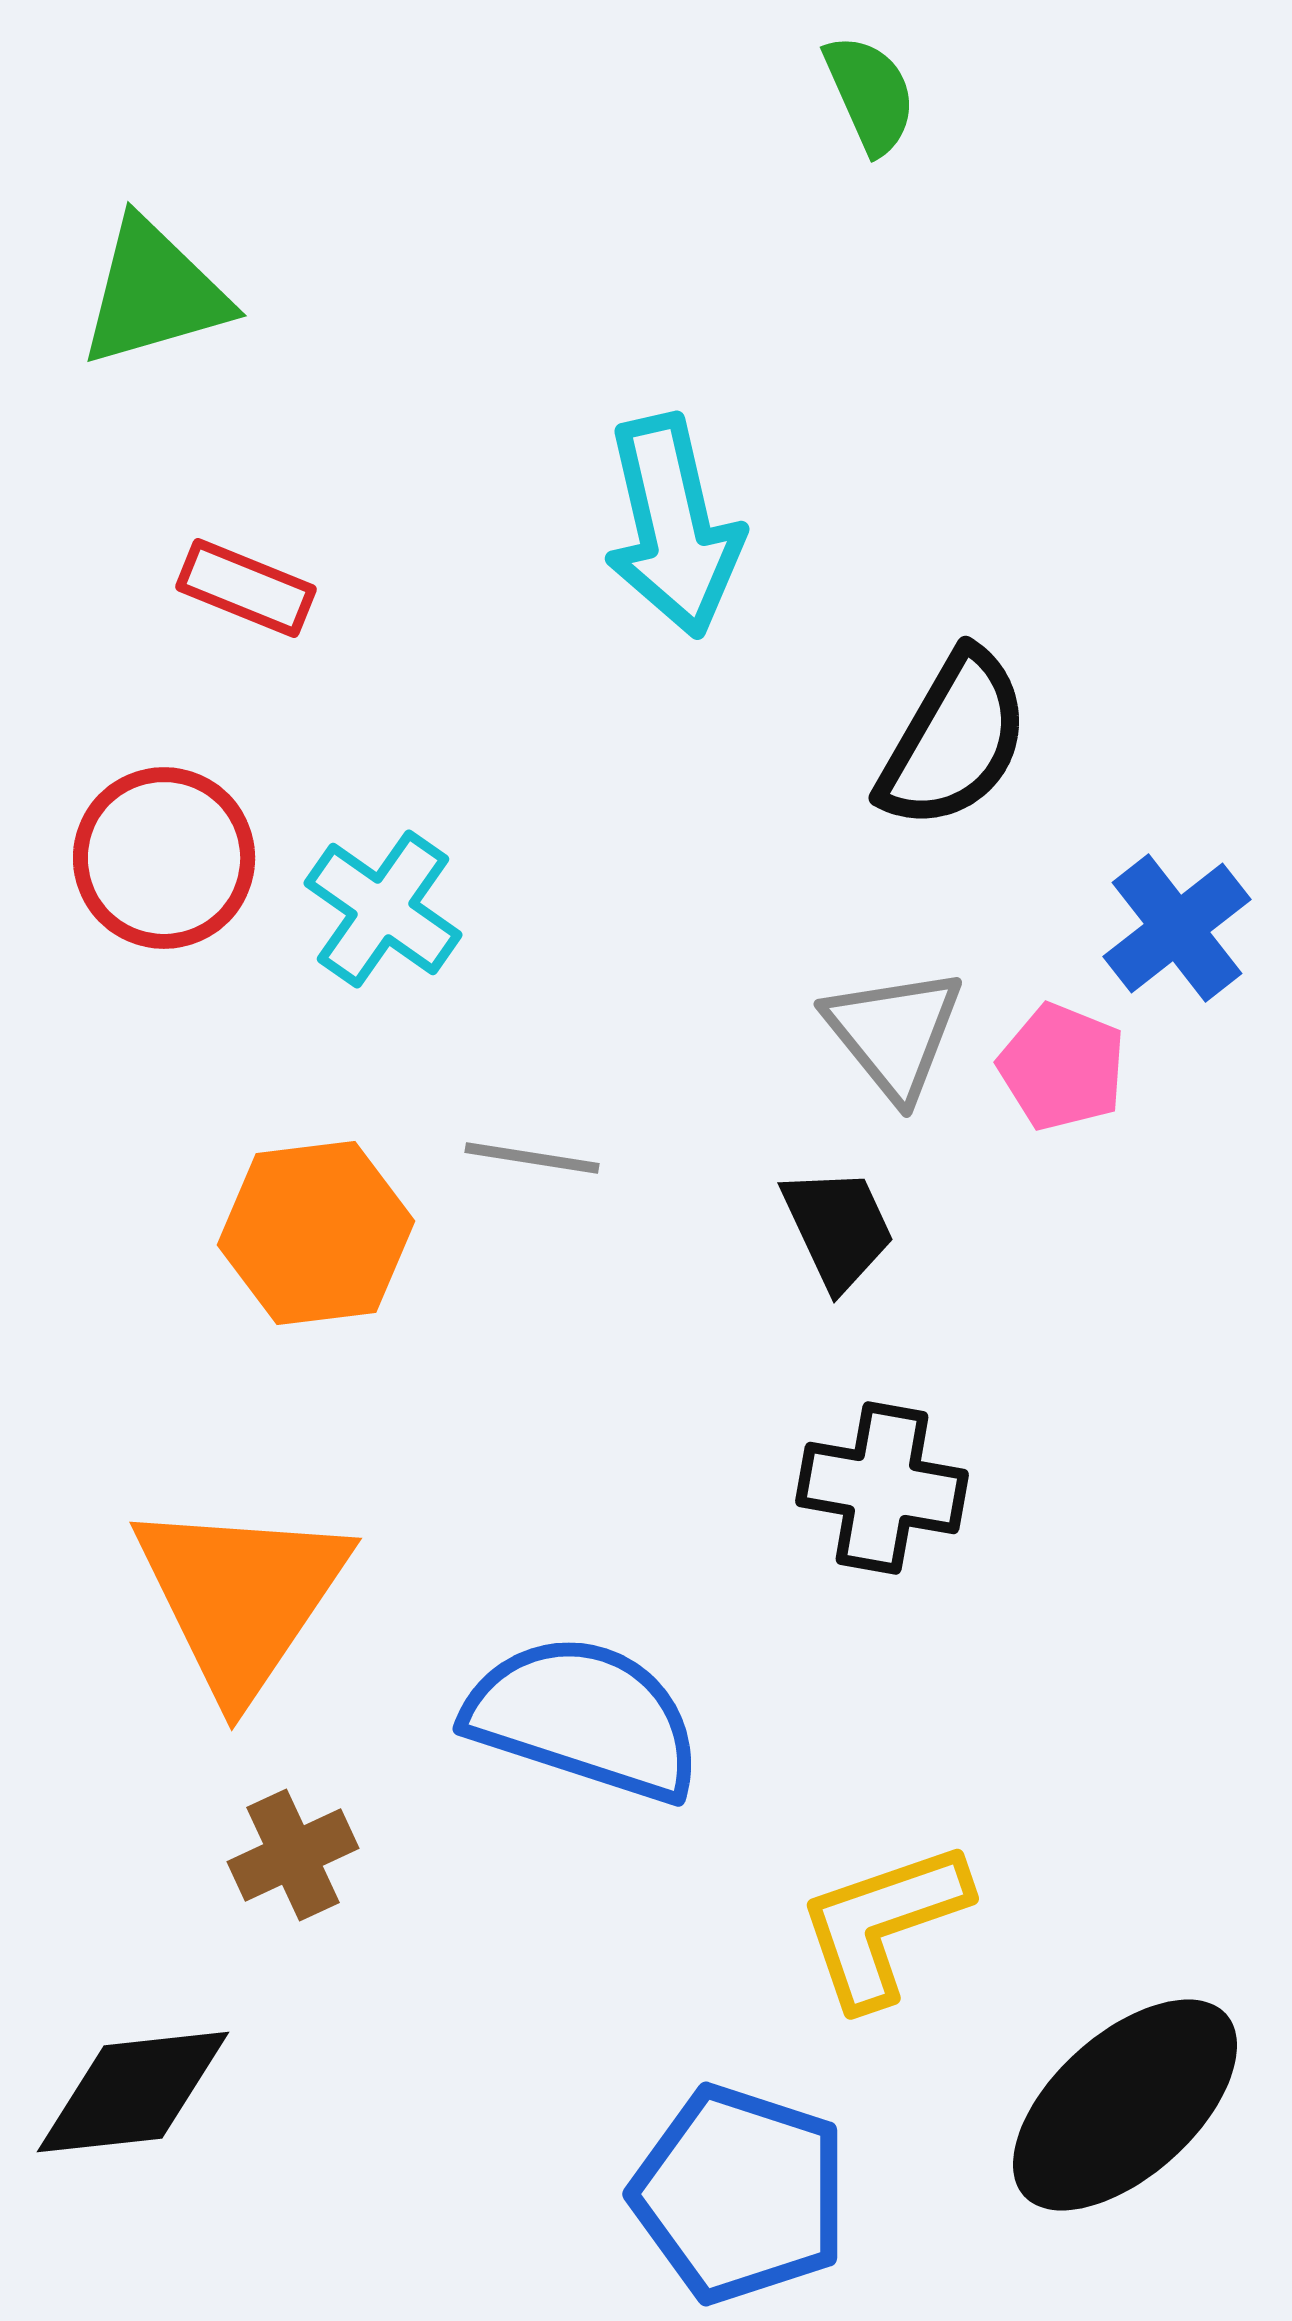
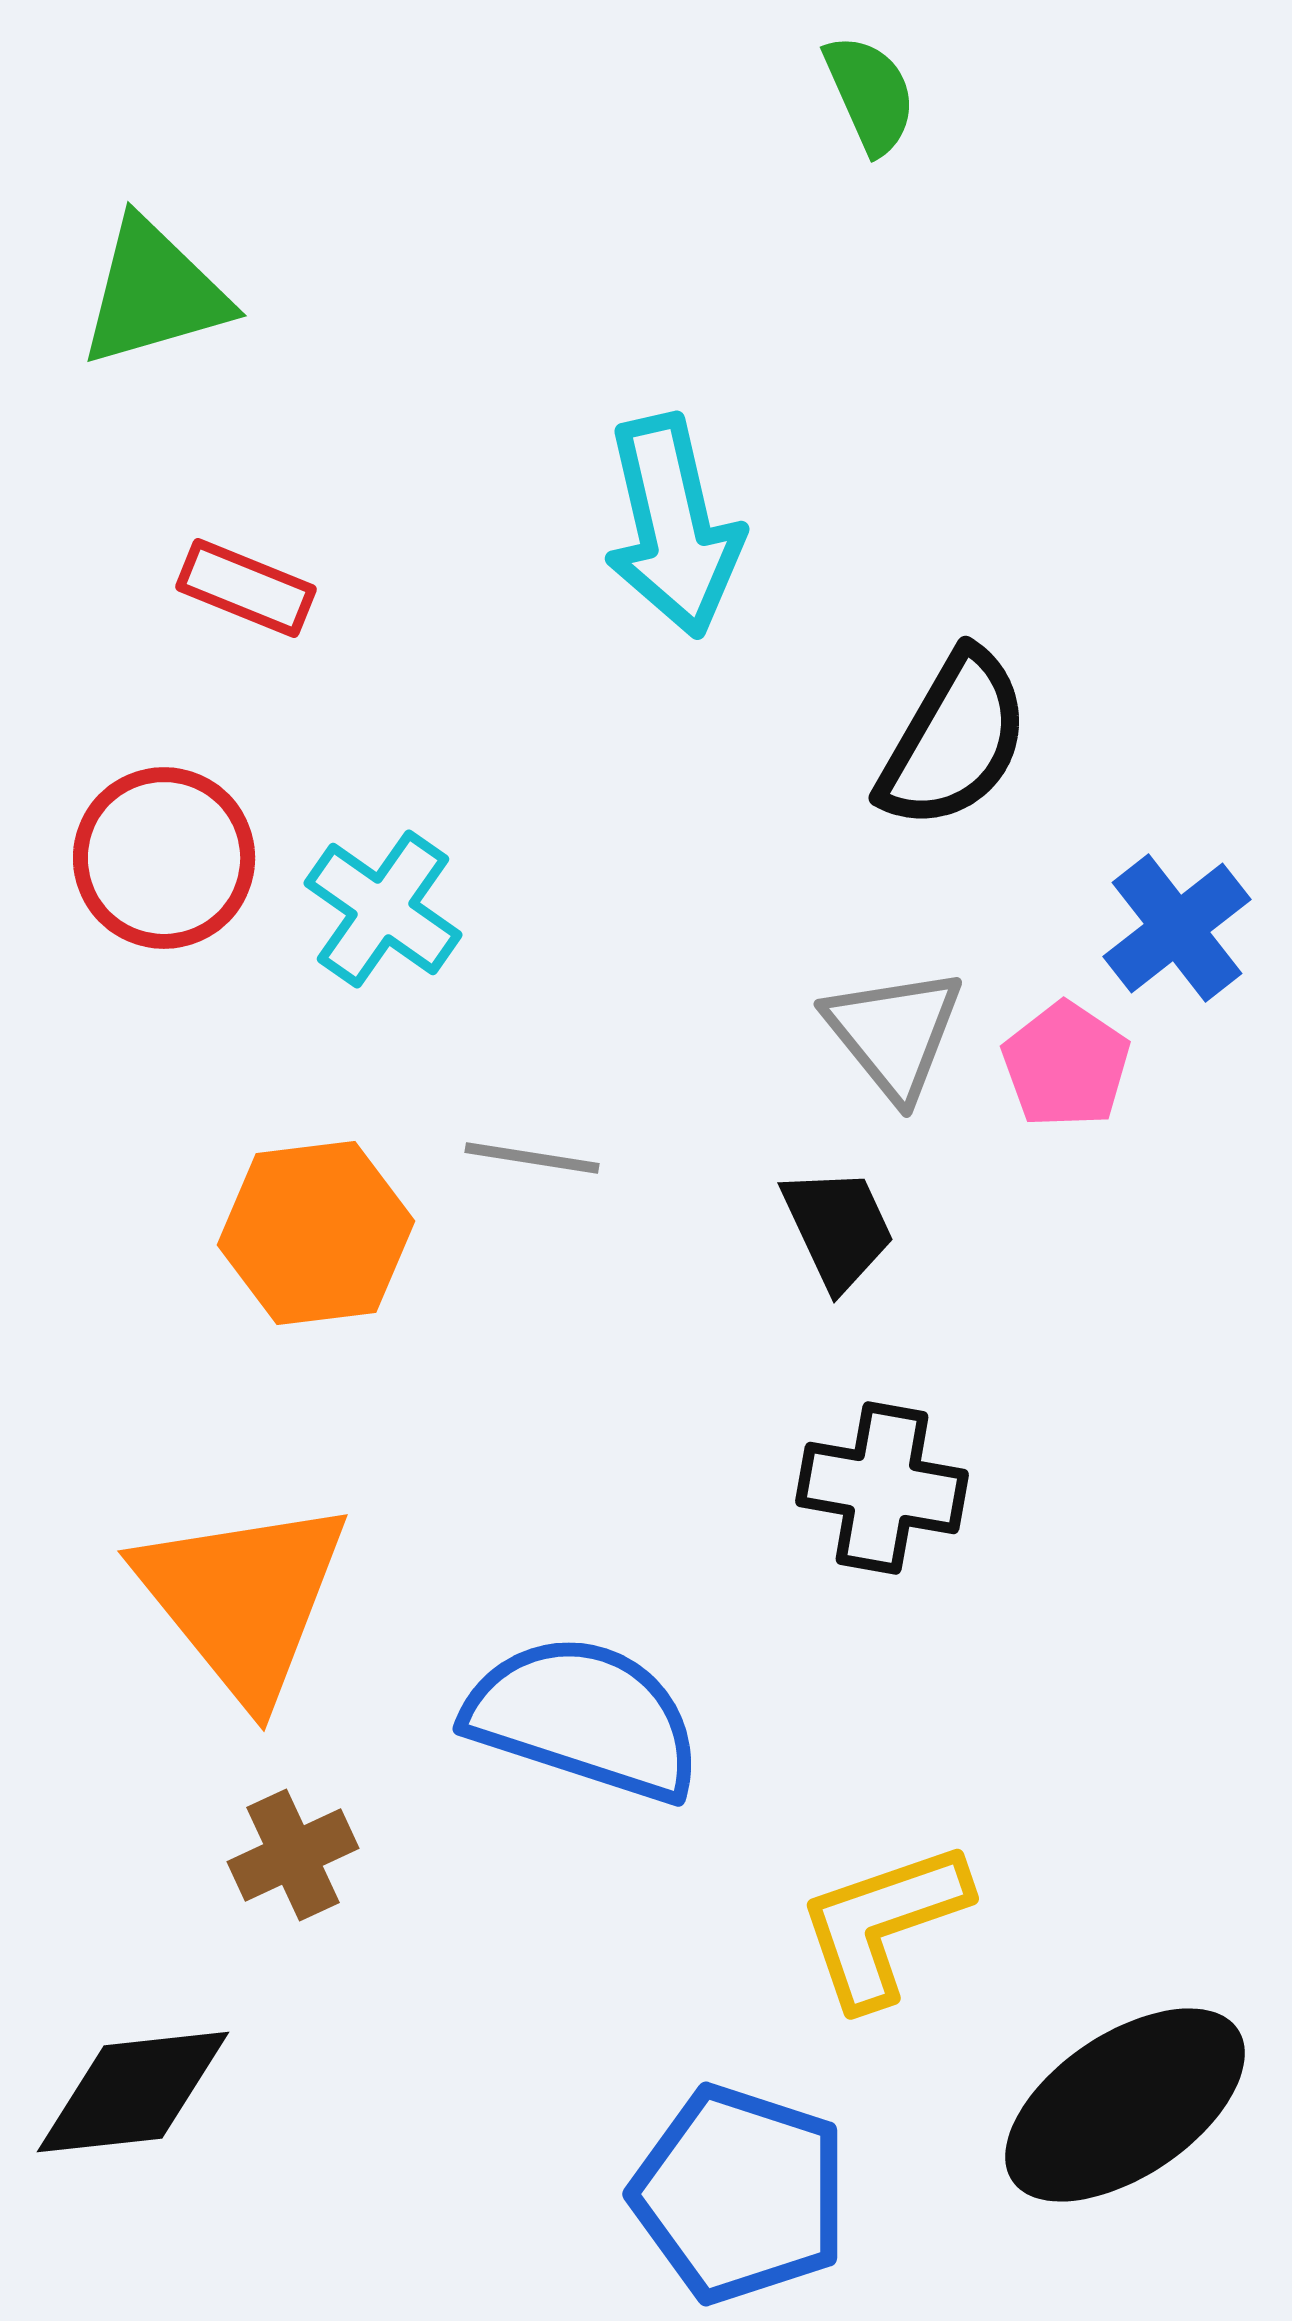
pink pentagon: moved 4 px right, 2 px up; rotated 12 degrees clockwise
orange triangle: moved 2 px right, 2 px down; rotated 13 degrees counterclockwise
black ellipse: rotated 8 degrees clockwise
